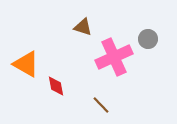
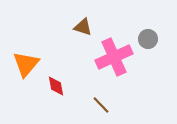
orange triangle: rotated 40 degrees clockwise
